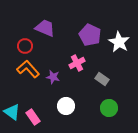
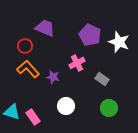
white star: rotated 10 degrees counterclockwise
cyan triangle: rotated 18 degrees counterclockwise
